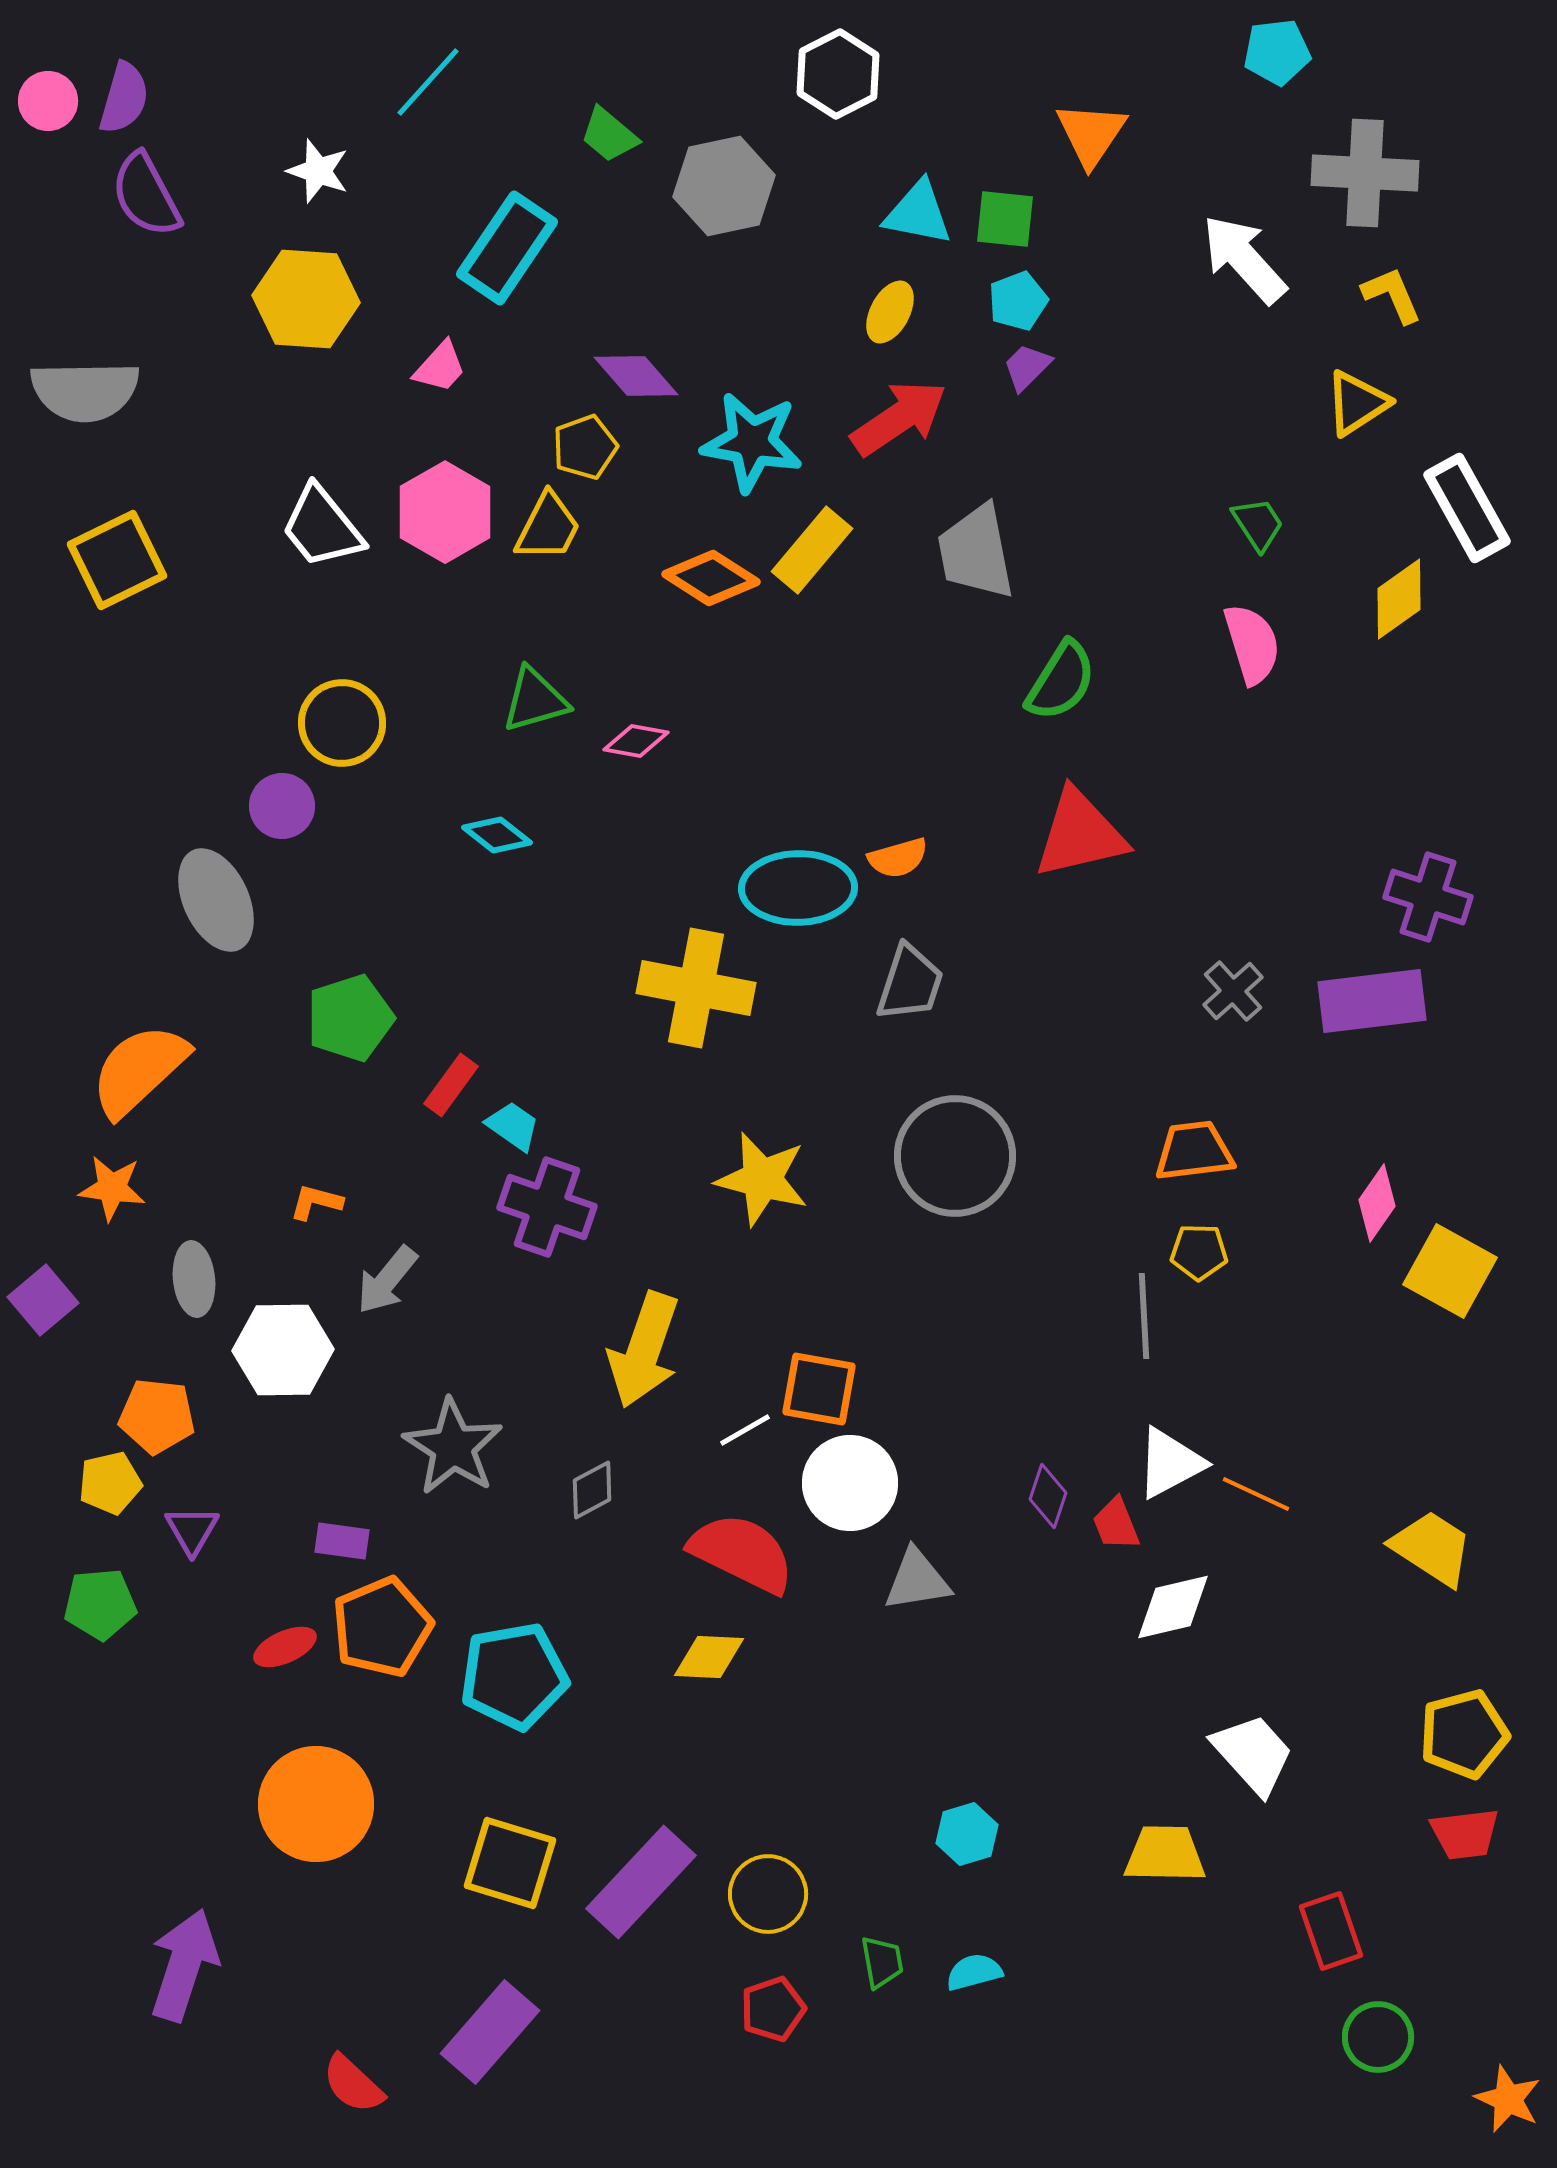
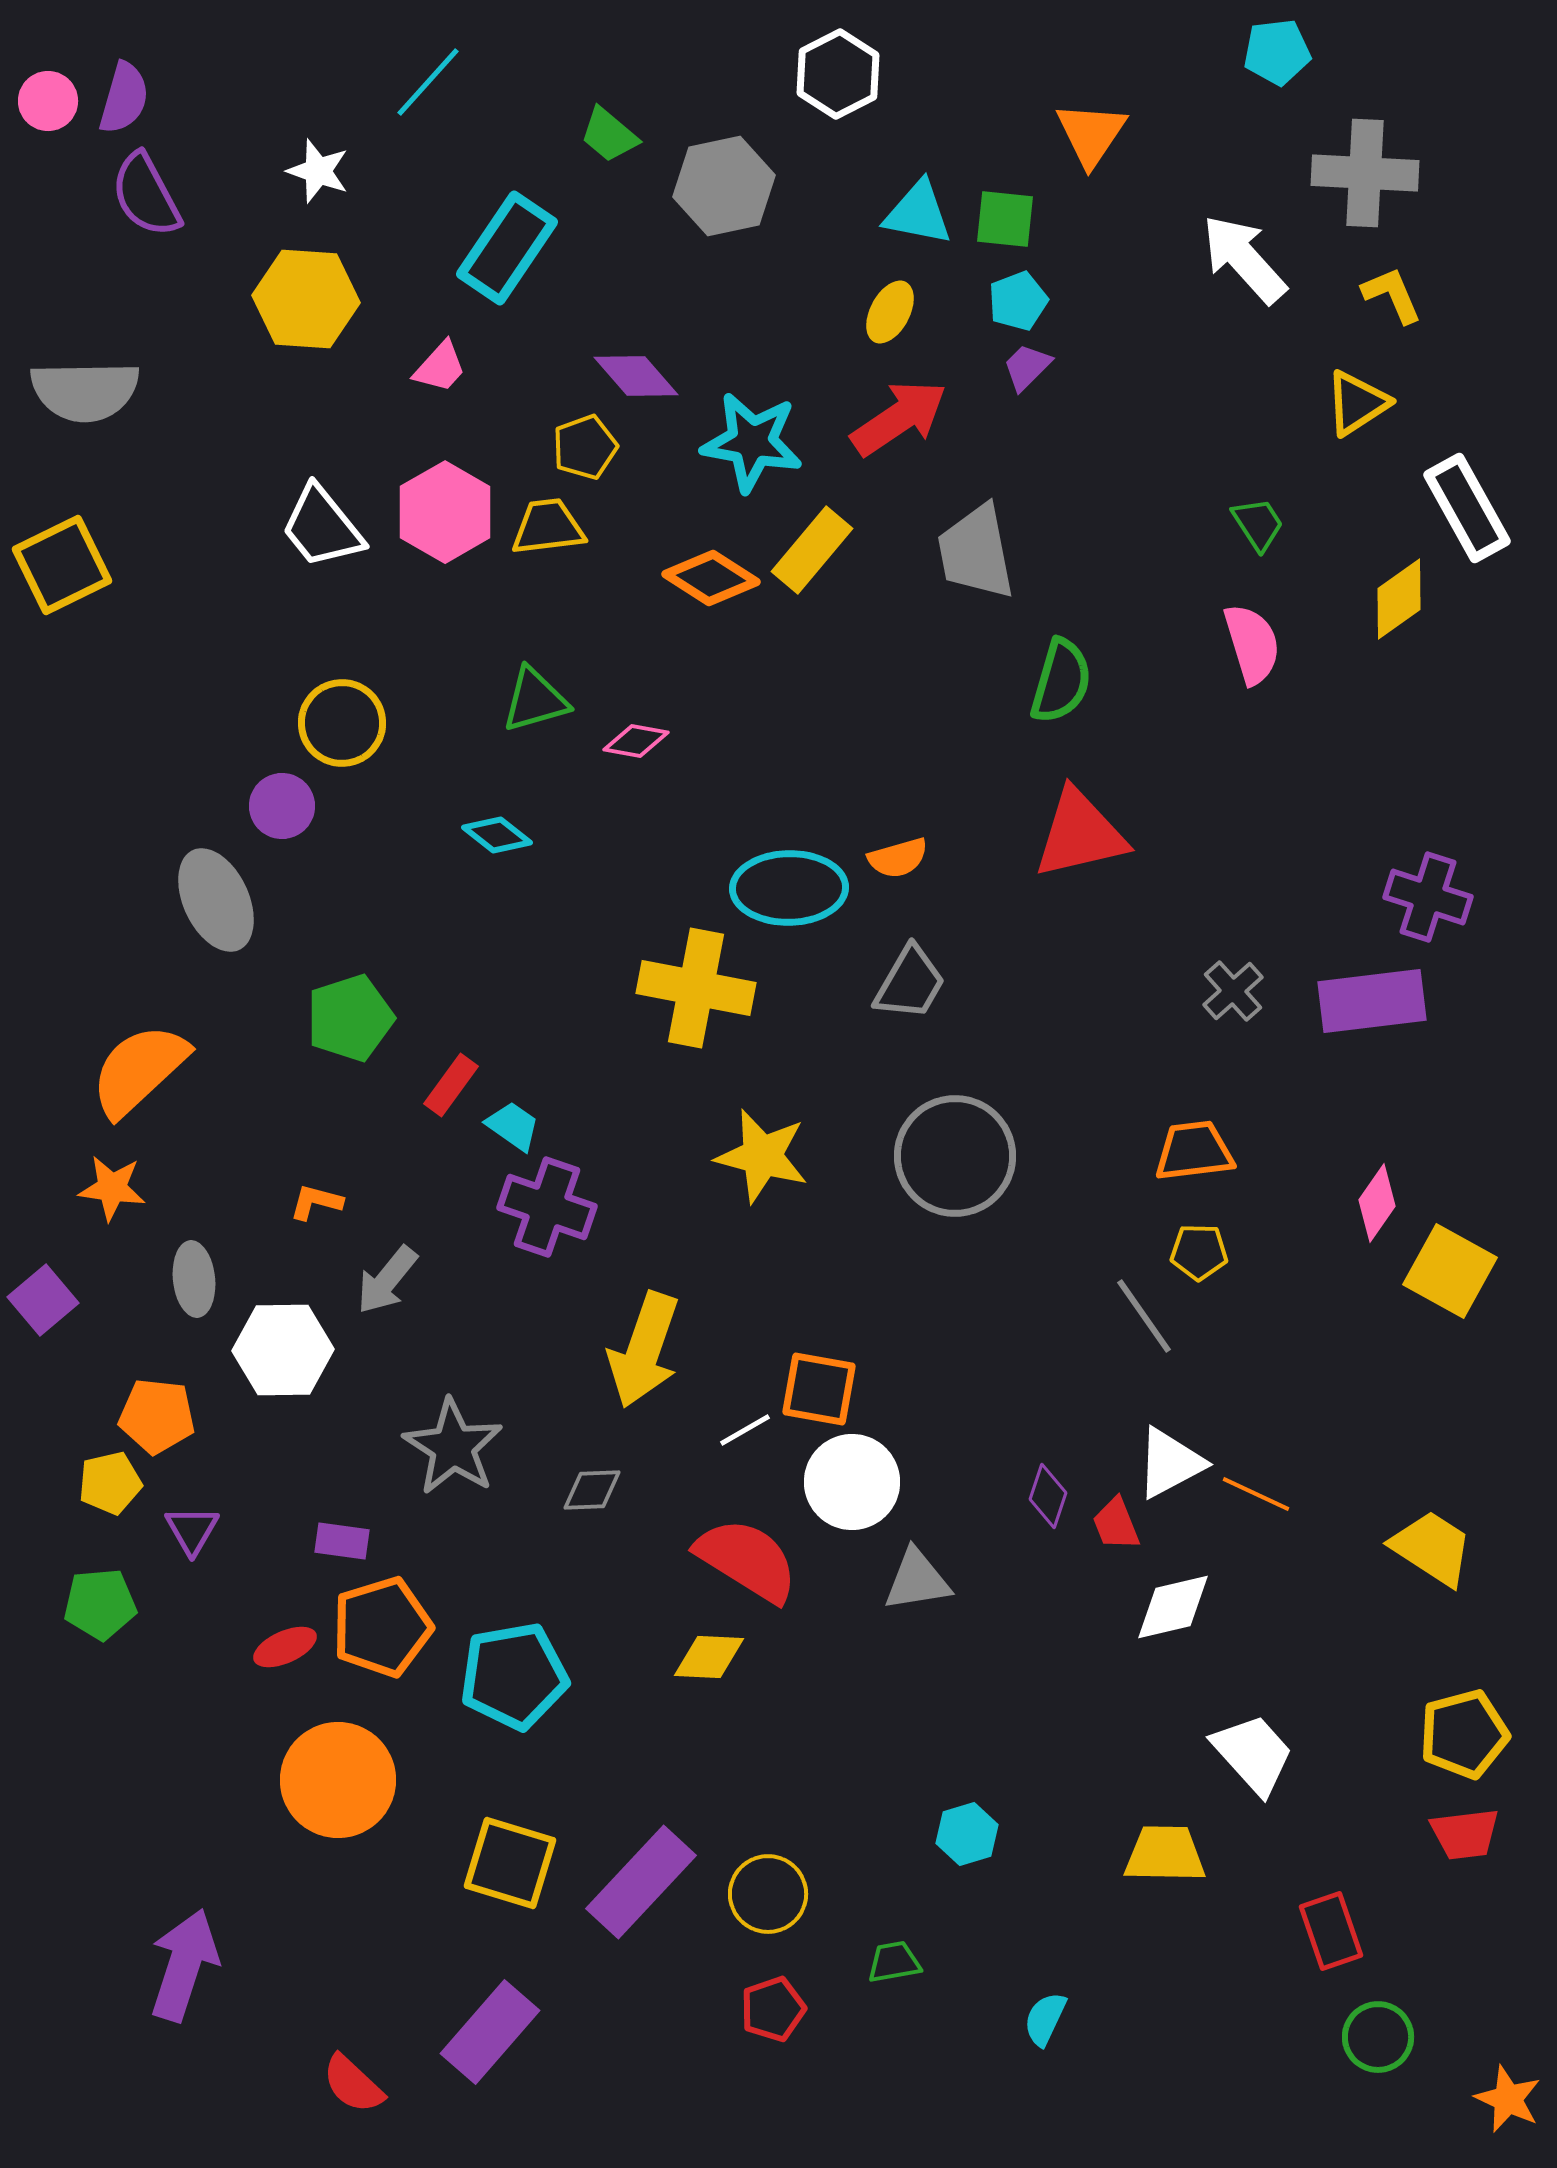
yellow trapezoid at (548, 527): rotated 124 degrees counterclockwise
yellow square at (117, 560): moved 55 px left, 5 px down
green semicircle at (1061, 681): rotated 16 degrees counterclockwise
cyan ellipse at (798, 888): moved 9 px left
gray trapezoid at (910, 983): rotated 12 degrees clockwise
yellow star at (762, 1179): moved 23 px up
gray line at (1144, 1316): rotated 32 degrees counterclockwise
white circle at (850, 1483): moved 2 px right, 1 px up
gray diamond at (592, 1490): rotated 26 degrees clockwise
red semicircle at (742, 1553): moved 5 px right, 7 px down; rotated 6 degrees clockwise
orange pentagon at (382, 1627): rotated 6 degrees clockwise
orange circle at (316, 1804): moved 22 px right, 24 px up
green trapezoid at (882, 1962): moved 12 px right; rotated 90 degrees counterclockwise
cyan semicircle at (974, 1972): moved 71 px right, 47 px down; rotated 50 degrees counterclockwise
